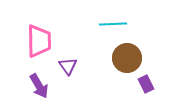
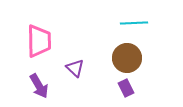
cyan line: moved 21 px right, 1 px up
purple triangle: moved 7 px right, 2 px down; rotated 12 degrees counterclockwise
purple rectangle: moved 20 px left, 4 px down
